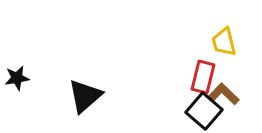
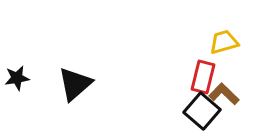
yellow trapezoid: rotated 88 degrees clockwise
black triangle: moved 10 px left, 12 px up
black square: moved 2 px left
